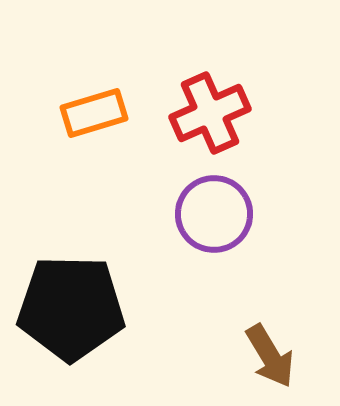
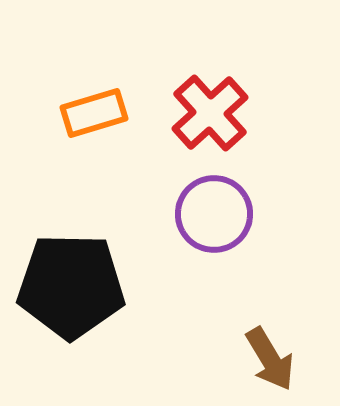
red cross: rotated 18 degrees counterclockwise
black pentagon: moved 22 px up
brown arrow: moved 3 px down
